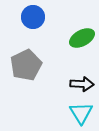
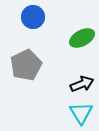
black arrow: rotated 25 degrees counterclockwise
